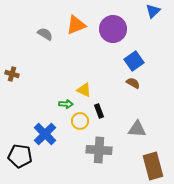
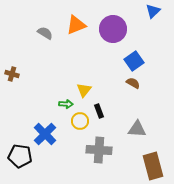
gray semicircle: moved 1 px up
yellow triangle: rotated 42 degrees clockwise
